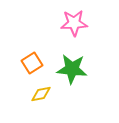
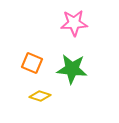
orange square: rotated 35 degrees counterclockwise
yellow diamond: moved 1 px left, 2 px down; rotated 30 degrees clockwise
